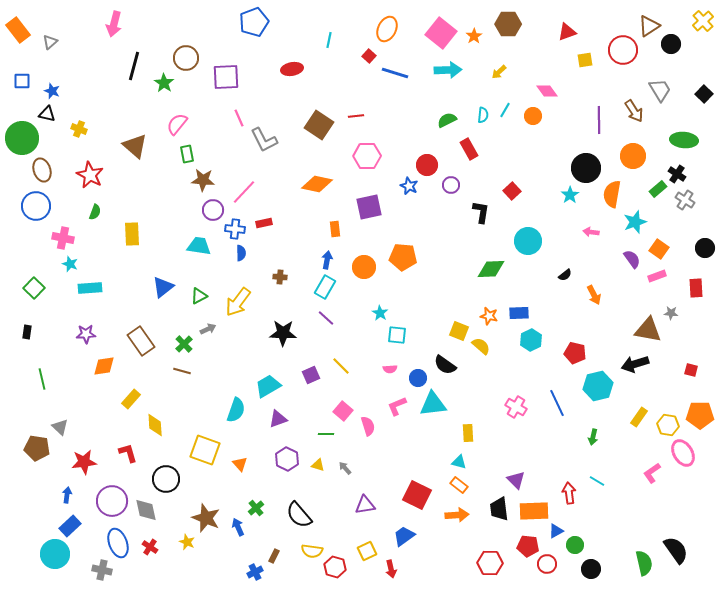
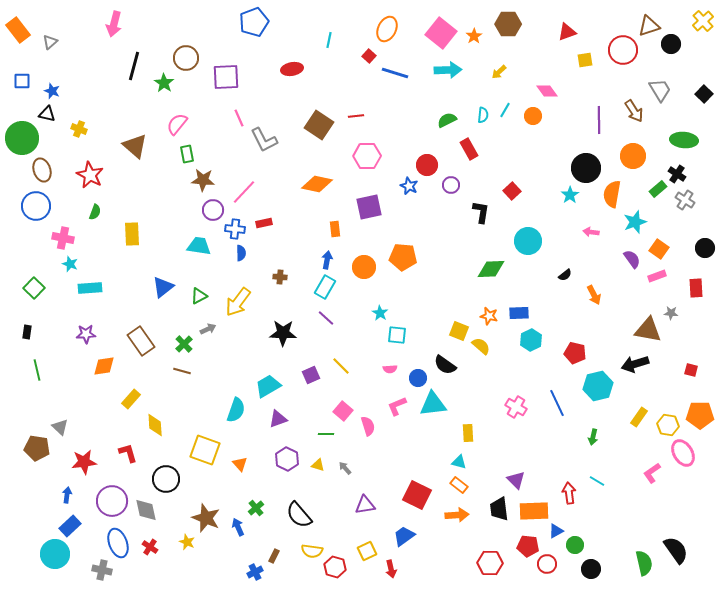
brown triangle at (649, 26): rotated 15 degrees clockwise
green line at (42, 379): moved 5 px left, 9 px up
